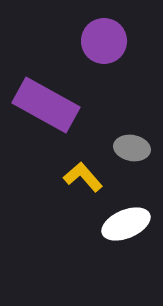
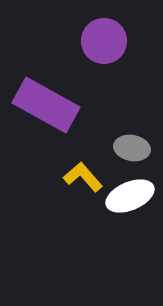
white ellipse: moved 4 px right, 28 px up
